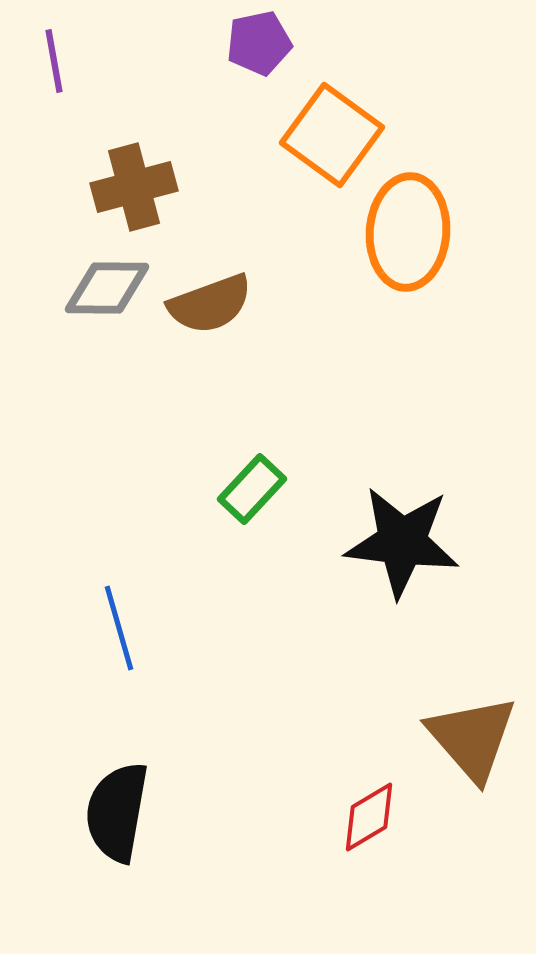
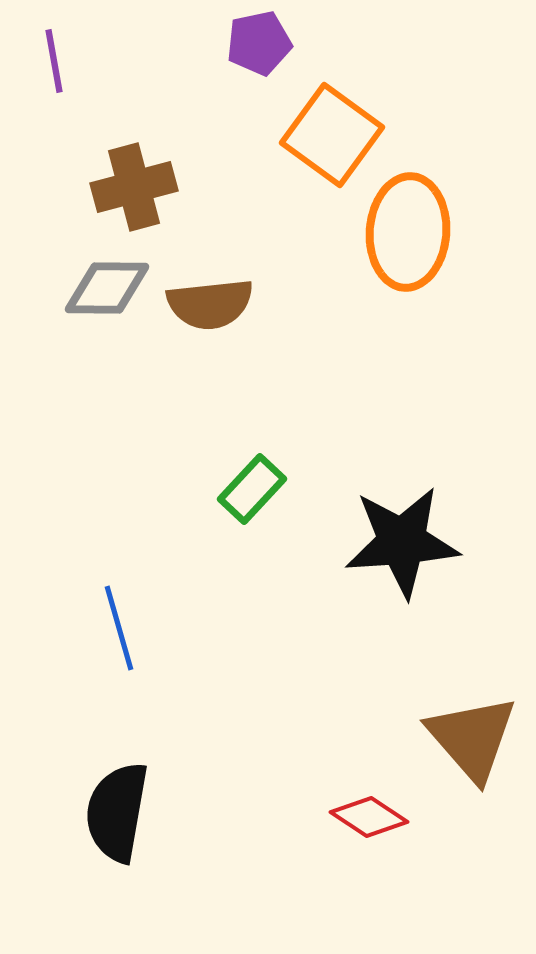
brown semicircle: rotated 14 degrees clockwise
black star: rotated 11 degrees counterclockwise
red diamond: rotated 64 degrees clockwise
